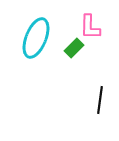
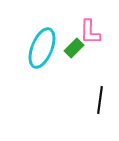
pink L-shape: moved 5 px down
cyan ellipse: moved 6 px right, 10 px down
